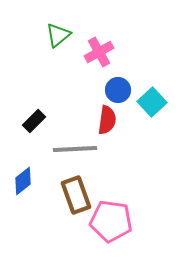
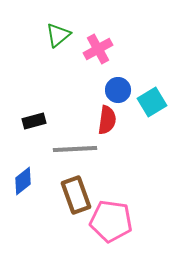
pink cross: moved 1 px left, 3 px up
cyan square: rotated 12 degrees clockwise
black rectangle: rotated 30 degrees clockwise
